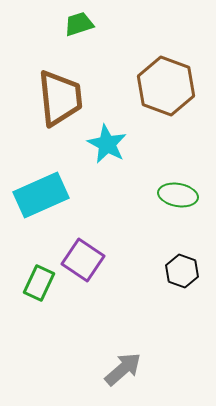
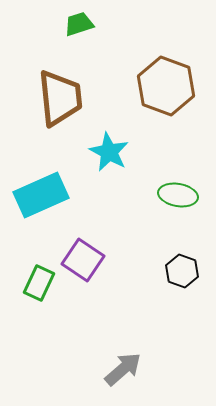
cyan star: moved 2 px right, 8 px down
